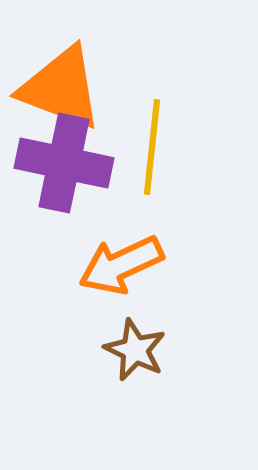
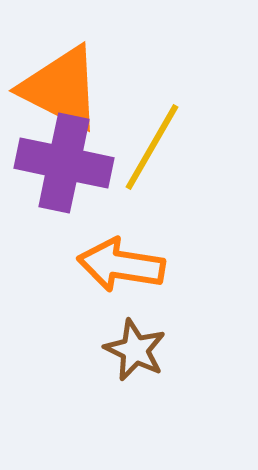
orange triangle: rotated 6 degrees clockwise
yellow line: rotated 24 degrees clockwise
orange arrow: rotated 34 degrees clockwise
